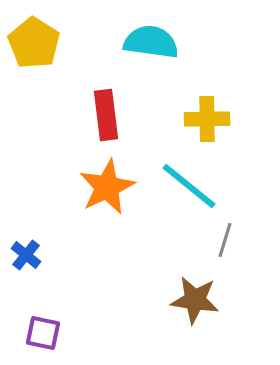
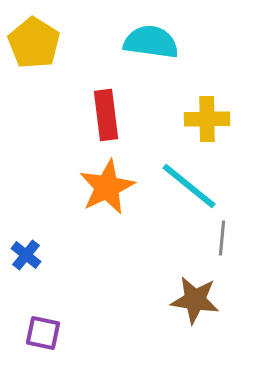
gray line: moved 3 px left, 2 px up; rotated 12 degrees counterclockwise
